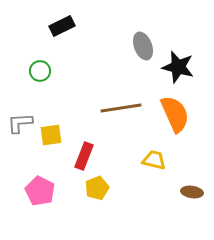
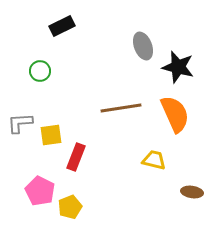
red rectangle: moved 8 px left, 1 px down
yellow pentagon: moved 27 px left, 19 px down
